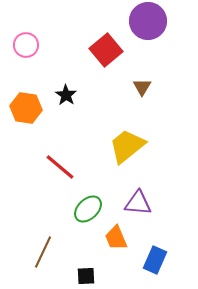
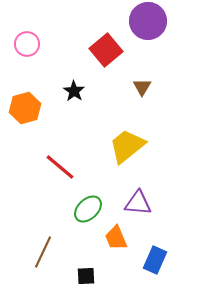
pink circle: moved 1 px right, 1 px up
black star: moved 8 px right, 4 px up
orange hexagon: moved 1 px left; rotated 24 degrees counterclockwise
